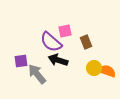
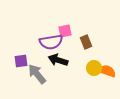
purple semicircle: rotated 50 degrees counterclockwise
